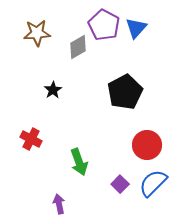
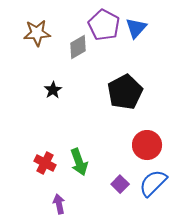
red cross: moved 14 px right, 24 px down
